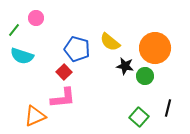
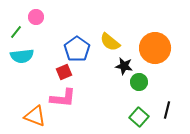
pink circle: moved 1 px up
green line: moved 2 px right, 2 px down
blue pentagon: rotated 20 degrees clockwise
cyan semicircle: rotated 25 degrees counterclockwise
black star: moved 1 px left
red square: rotated 21 degrees clockwise
green circle: moved 6 px left, 6 px down
pink L-shape: rotated 12 degrees clockwise
black line: moved 1 px left, 2 px down
orange triangle: rotated 45 degrees clockwise
